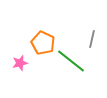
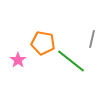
orange pentagon: rotated 15 degrees counterclockwise
pink star: moved 2 px left, 3 px up; rotated 21 degrees counterclockwise
